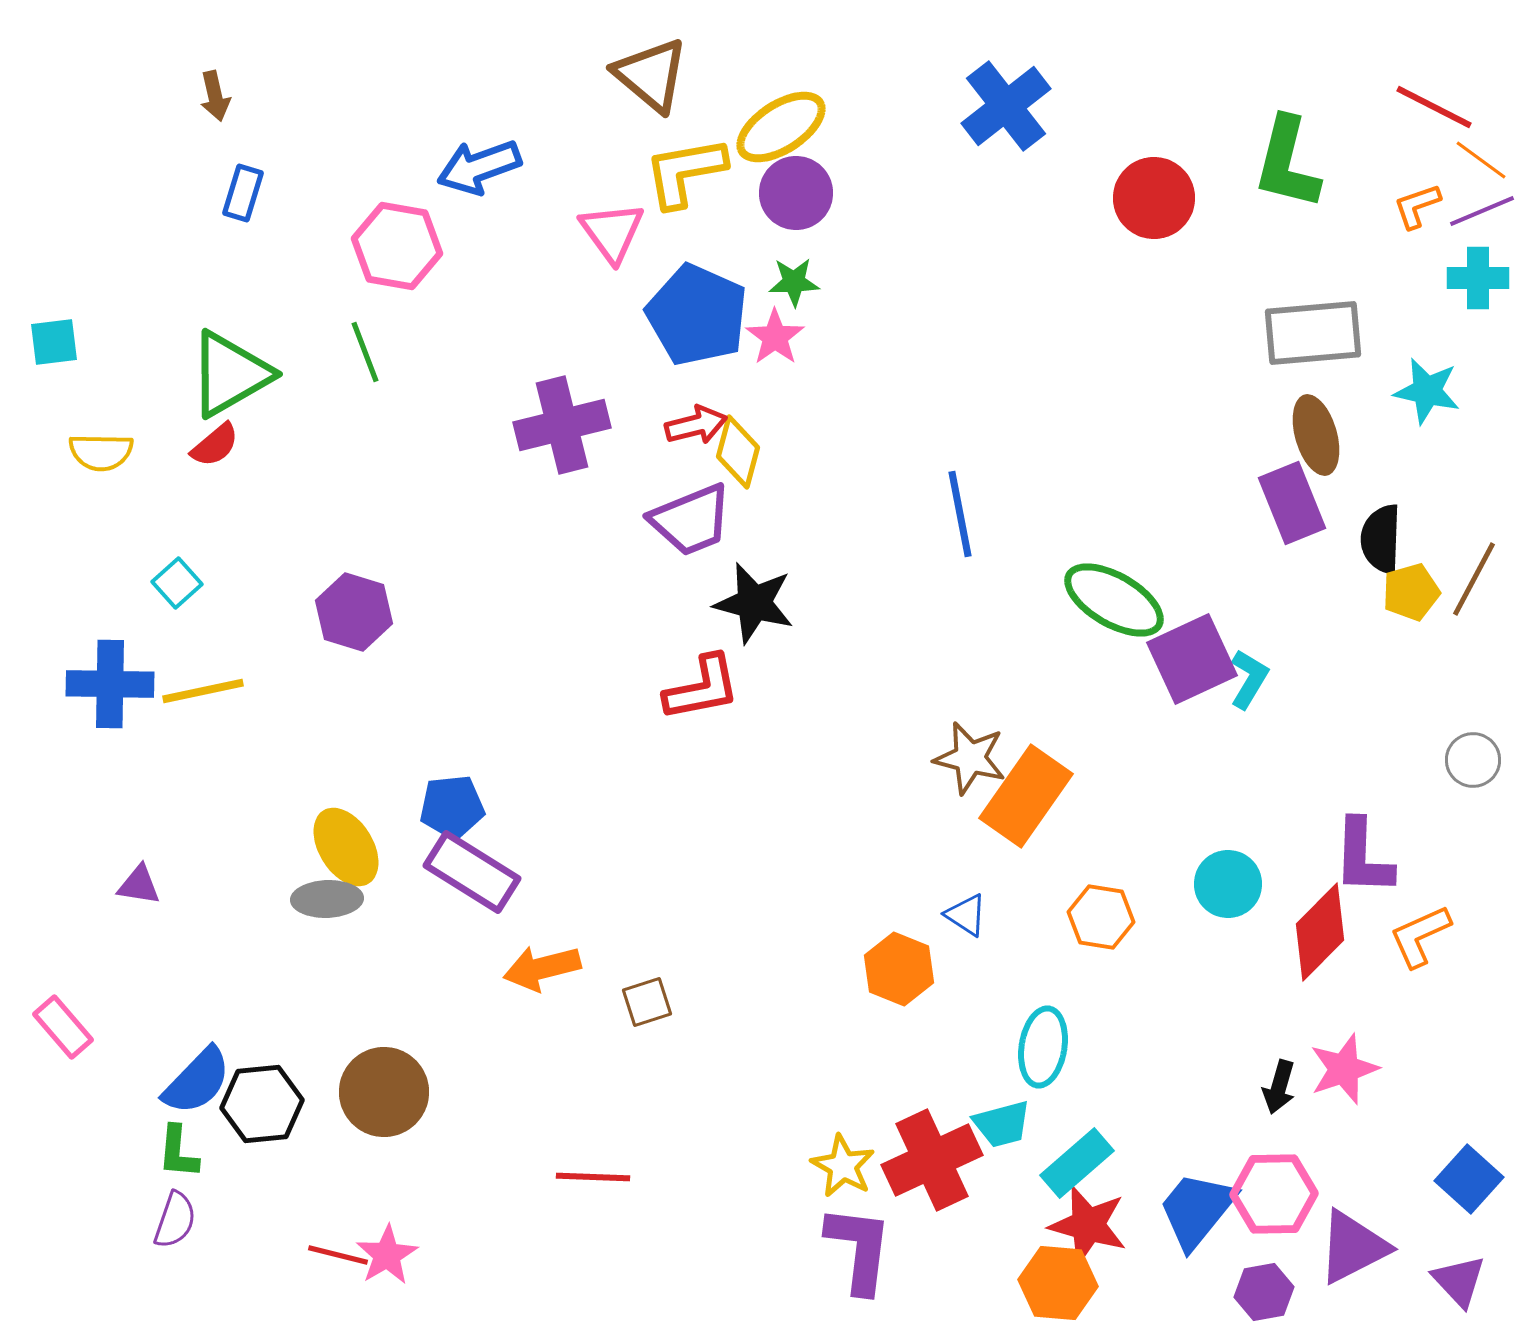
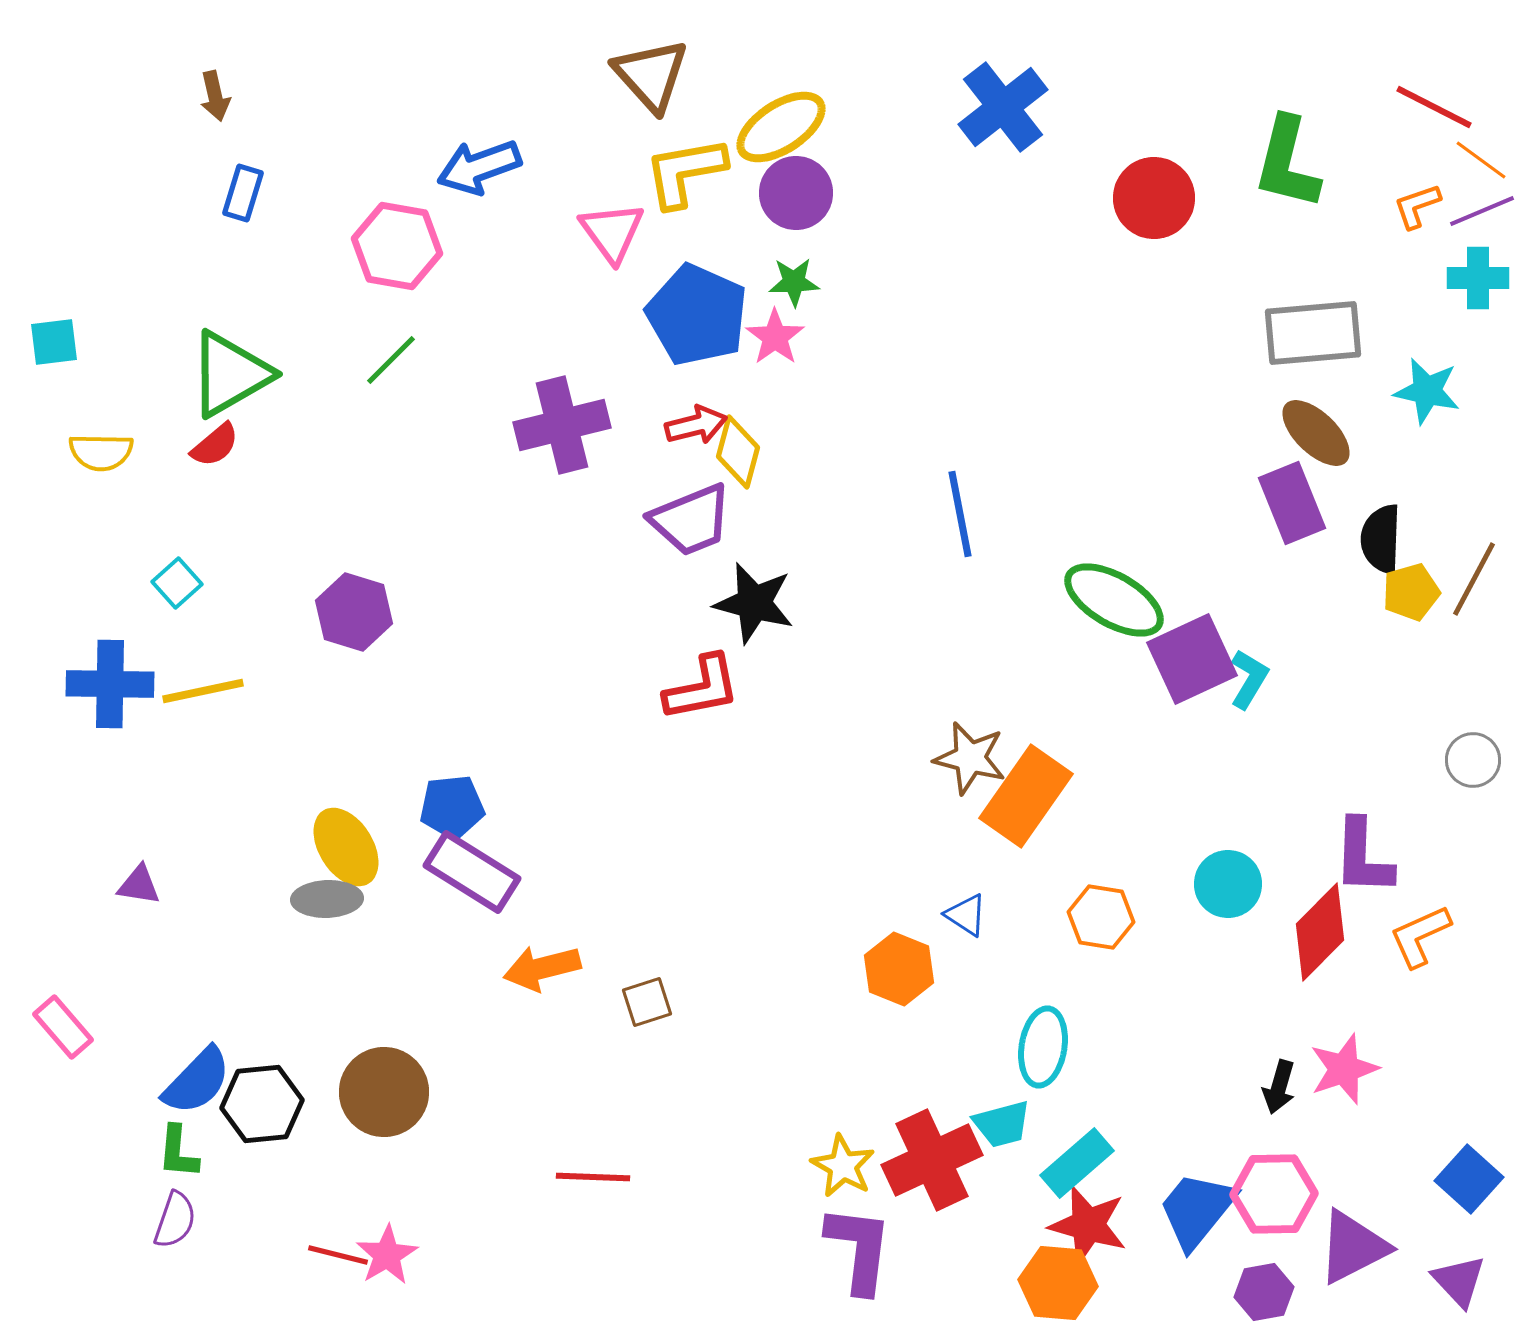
brown triangle at (651, 75): rotated 8 degrees clockwise
blue cross at (1006, 106): moved 3 px left, 1 px down
green line at (365, 352): moved 26 px right, 8 px down; rotated 66 degrees clockwise
brown ellipse at (1316, 435): moved 2 px up; rotated 30 degrees counterclockwise
